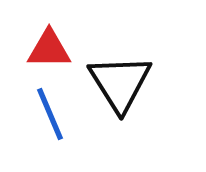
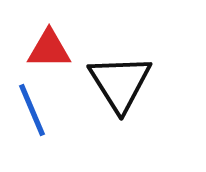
blue line: moved 18 px left, 4 px up
